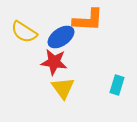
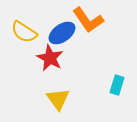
orange L-shape: rotated 52 degrees clockwise
blue ellipse: moved 1 px right, 4 px up
red star: moved 4 px left, 4 px up; rotated 20 degrees clockwise
yellow triangle: moved 5 px left, 11 px down
